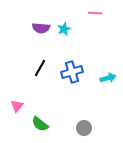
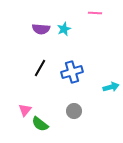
purple semicircle: moved 1 px down
cyan arrow: moved 3 px right, 9 px down
pink triangle: moved 8 px right, 4 px down
gray circle: moved 10 px left, 17 px up
